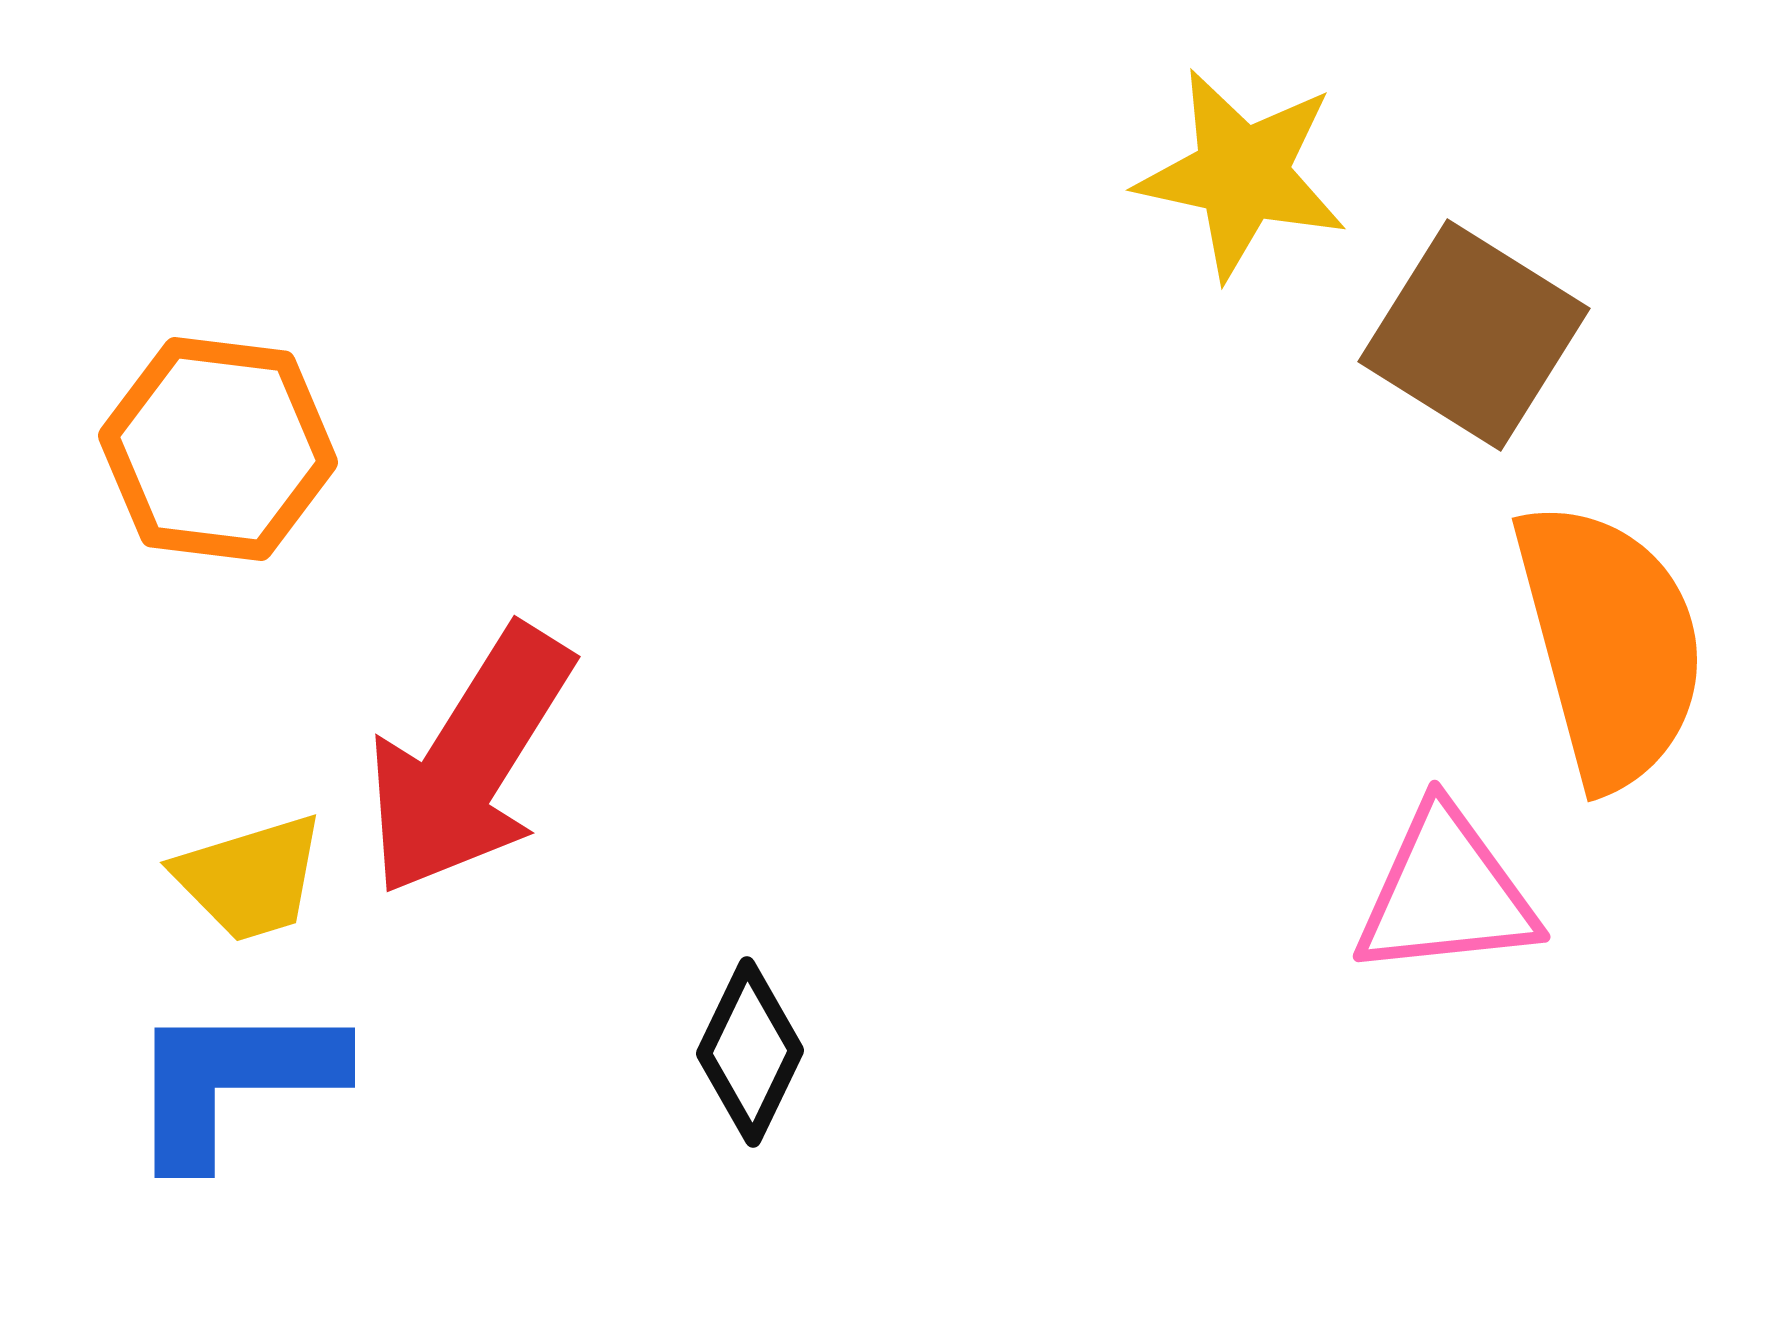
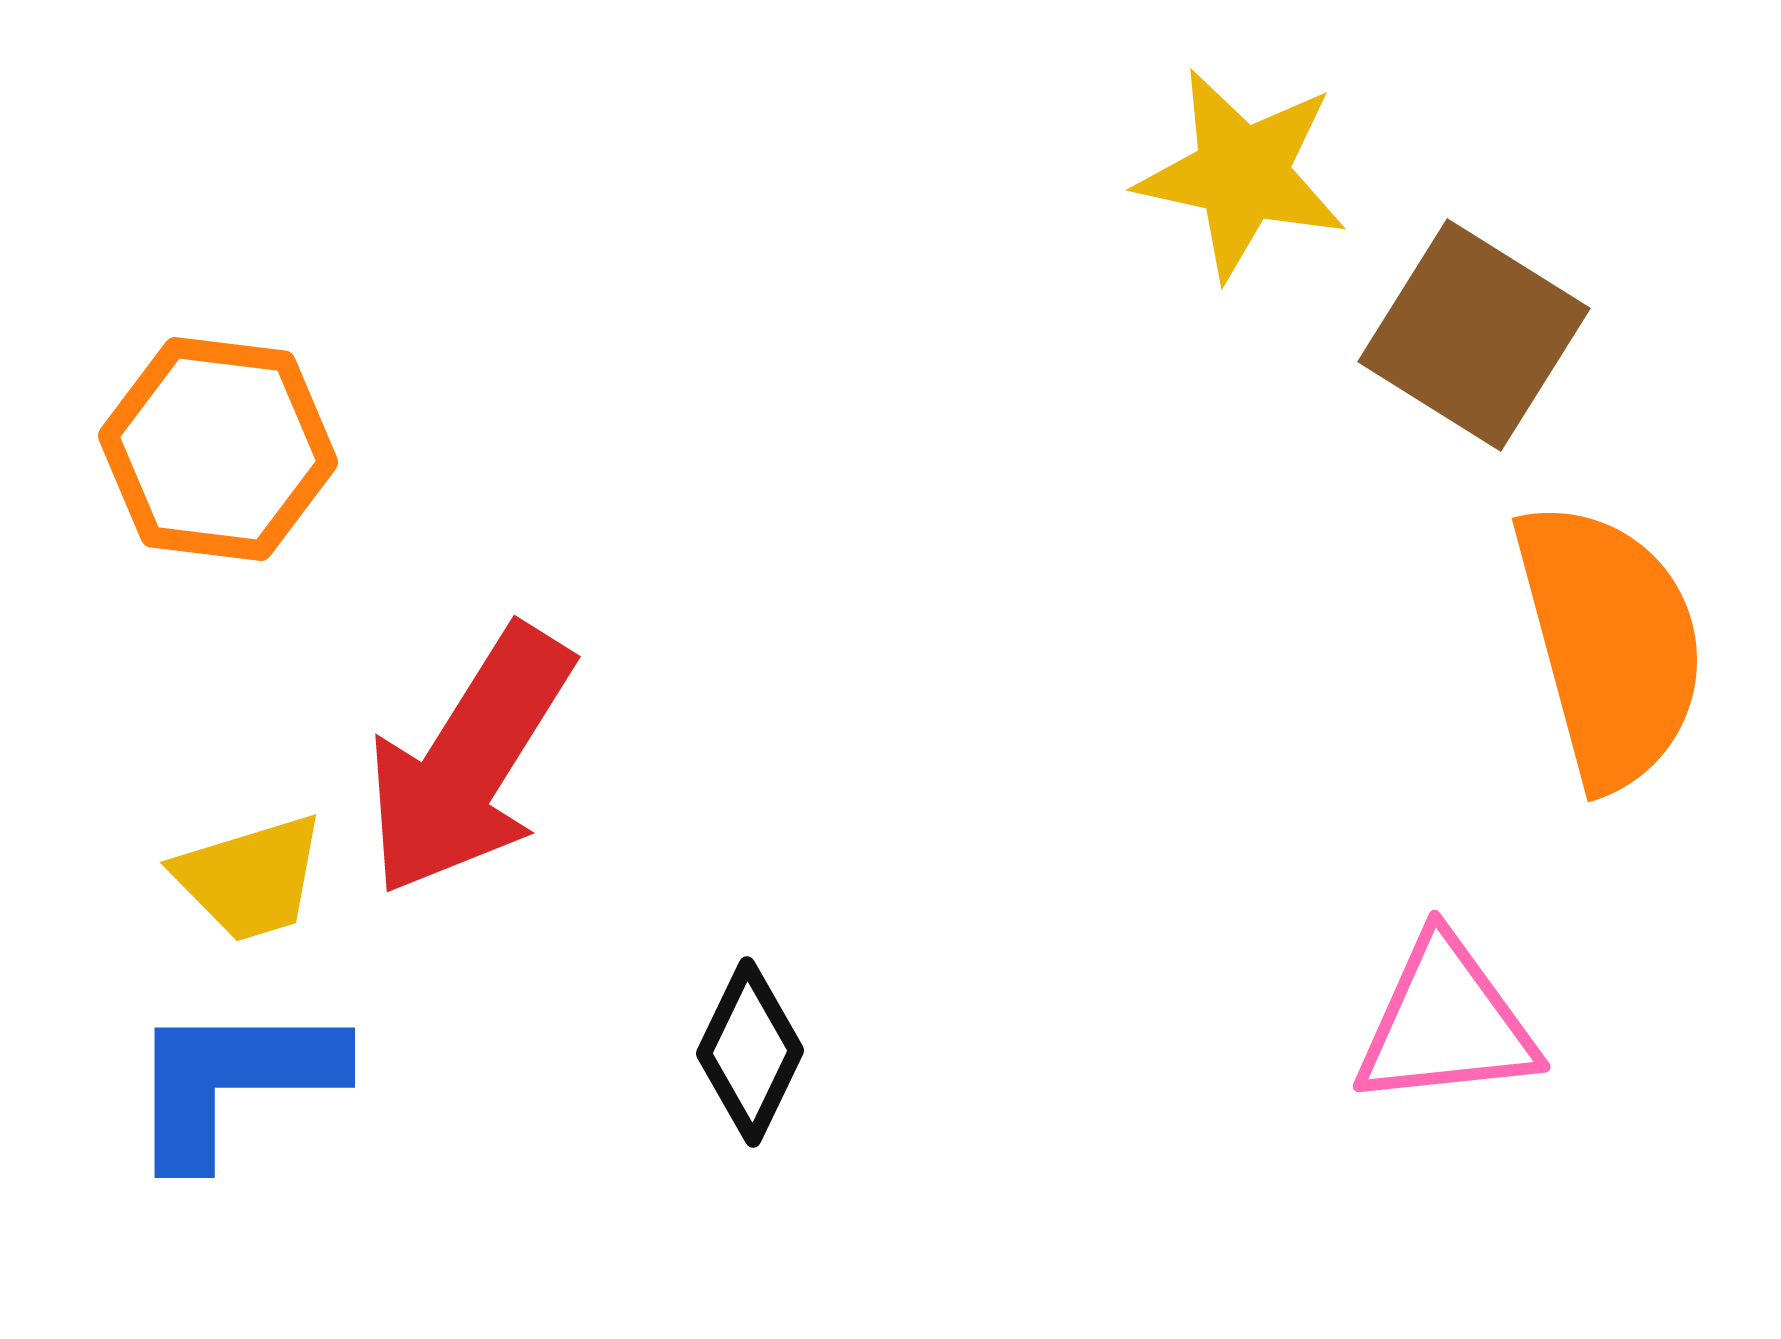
pink triangle: moved 130 px down
